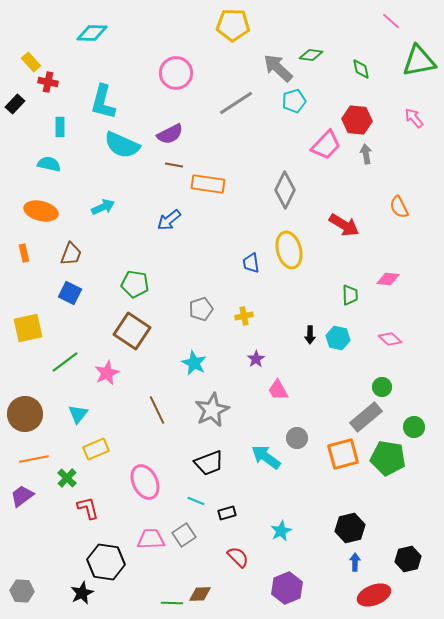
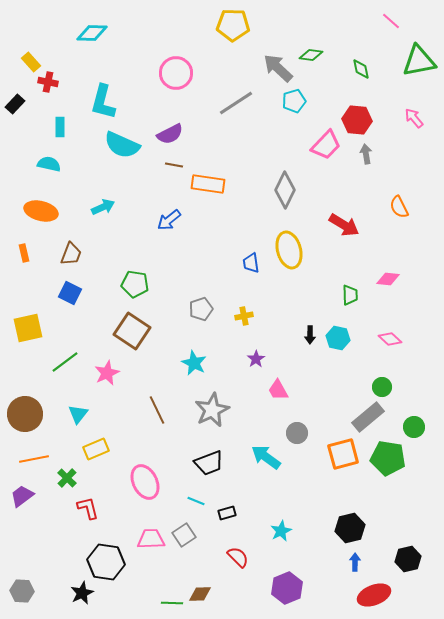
gray rectangle at (366, 417): moved 2 px right
gray circle at (297, 438): moved 5 px up
